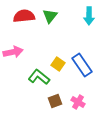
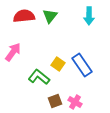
pink arrow: rotated 42 degrees counterclockwise
pink cross: moved 3 px left
